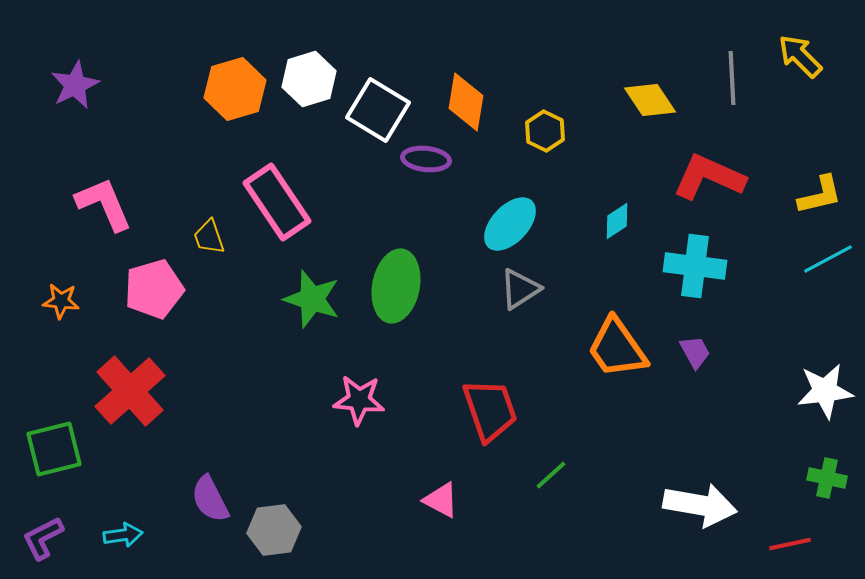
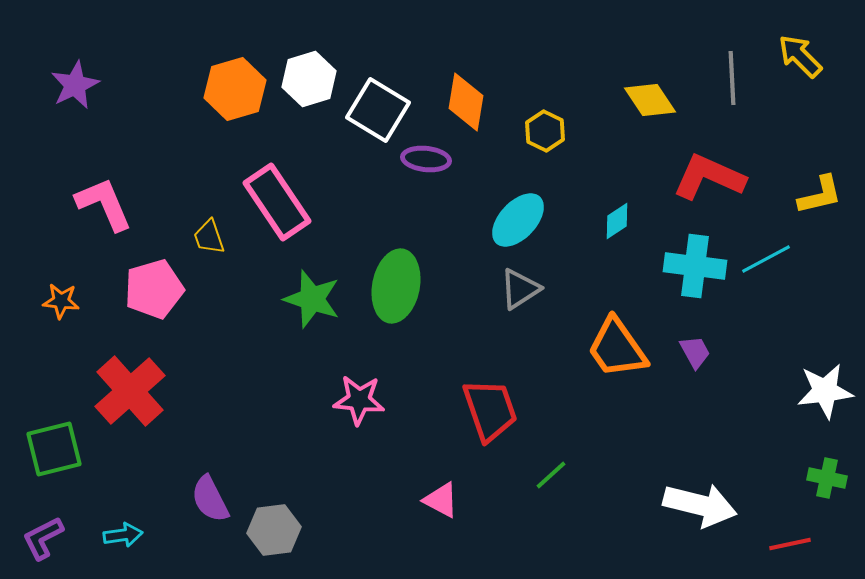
cyan ellipse: moved 8 px right, 4 px up
cyan line: moved 62 px left
white arrow: rotated 4 degrees clockwise
